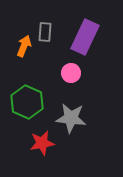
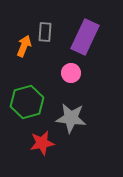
green hexagon: rotated 20 degrees clockwise
